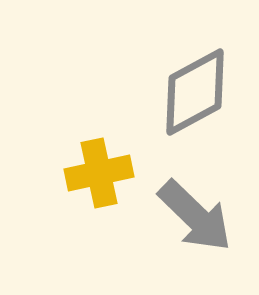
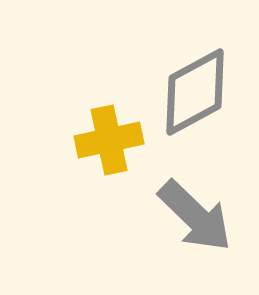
yellow cross: moved 10 px right, 33 px up
